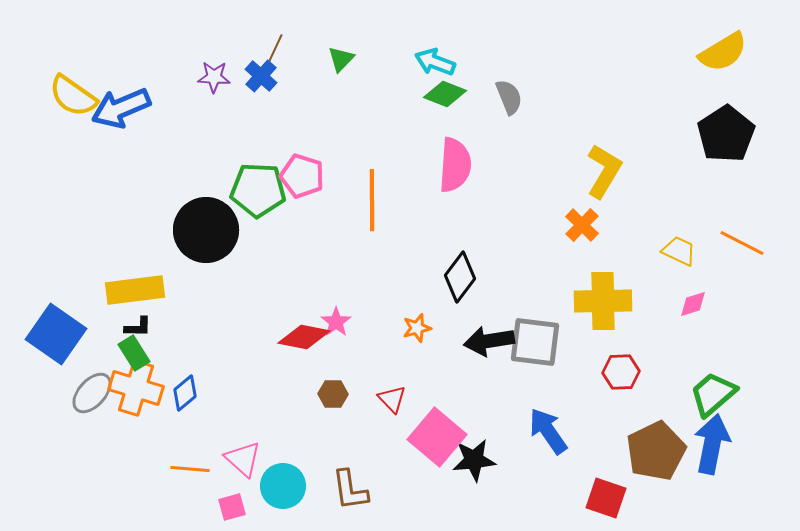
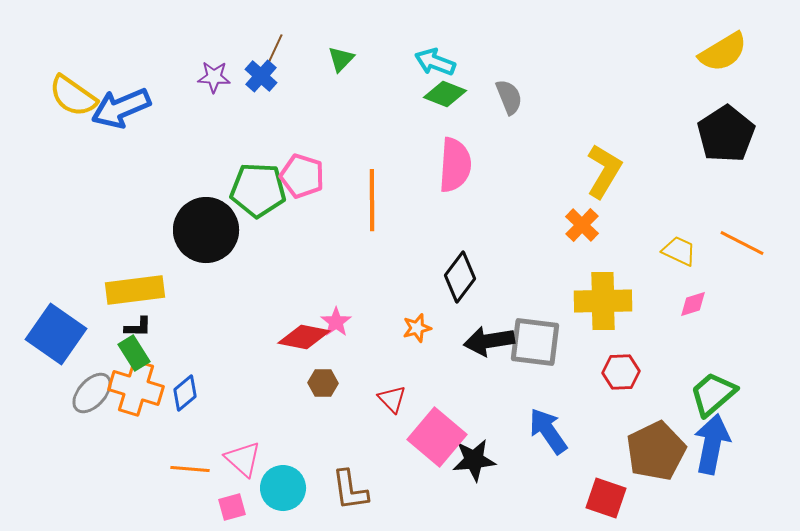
brown hexagon at (333, 394): moved 10 px left, 11 px up
cyan circle at (283, 486): moved 2 px down
